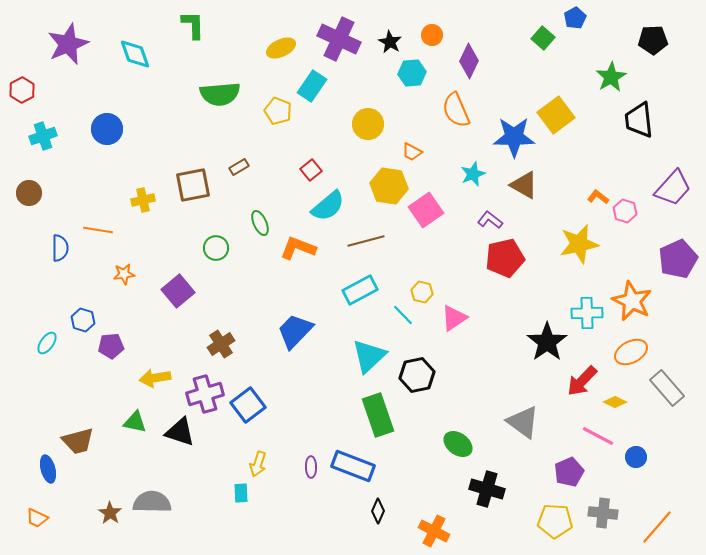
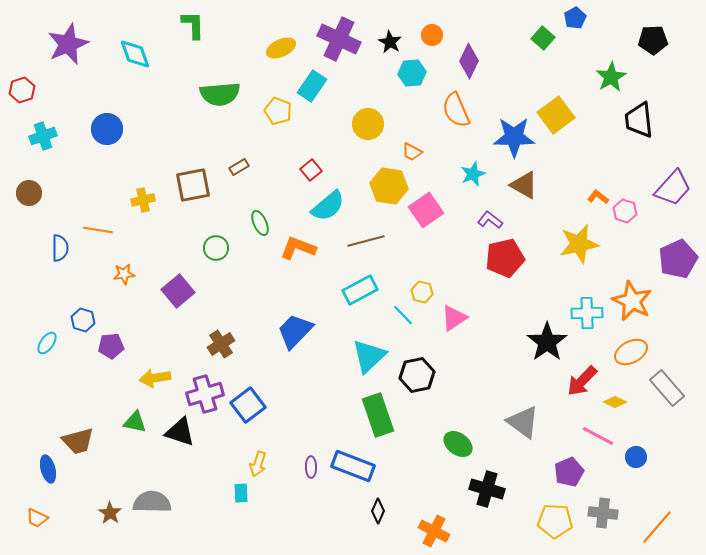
red hexagon at (22, 90): rotated 10 degrees clockwise
